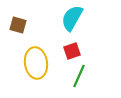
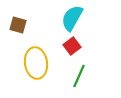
red square: moved 5 px up; rotated 18 degrees counterclockwise
